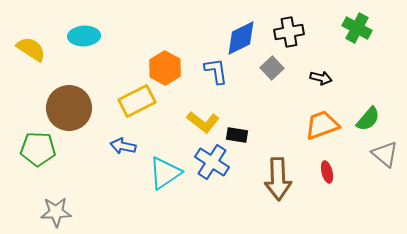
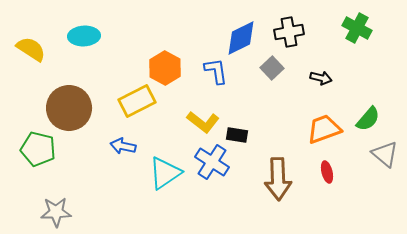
orange trapezoid: moved 2 px right, 4 px down
green pentagon: rotated 12 degrees clockwise
